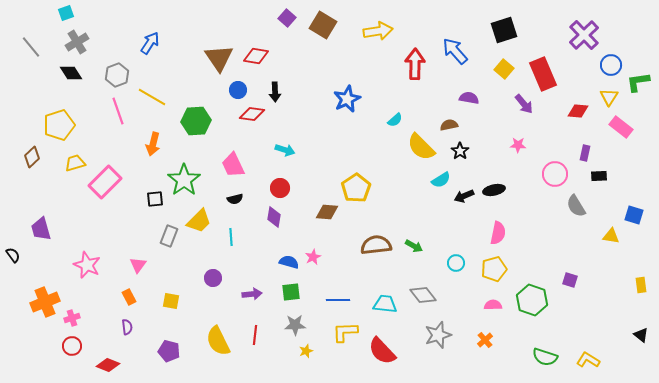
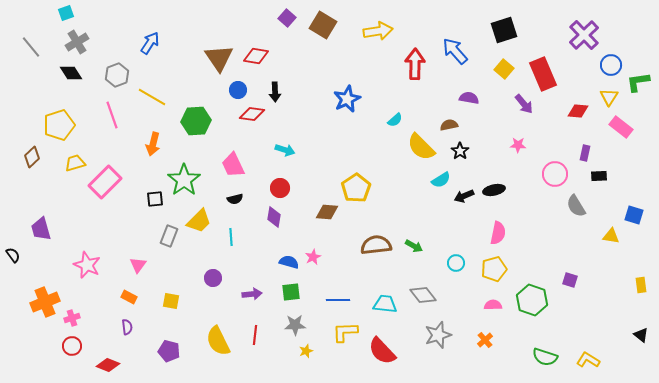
pink line at (118, 111): moved 6 px left, 4 px down
orange rectangle at (129, 297): rotated 35 degrees counterclockwise
